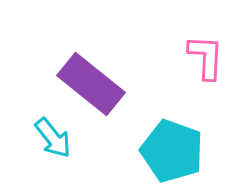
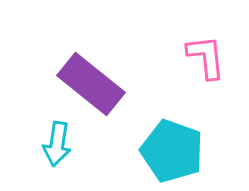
pink L-shape: rotated 9 degrees counterclockwise
cyan arrow: moved 4 px right, 6 px down; rotated 48 degrees clockwise
